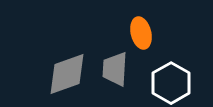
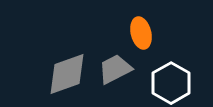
gray trapezoid: rotated 60 degrees clockwise
